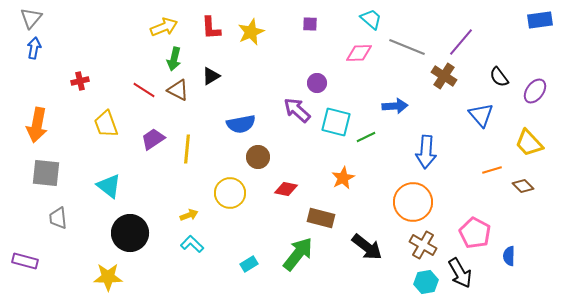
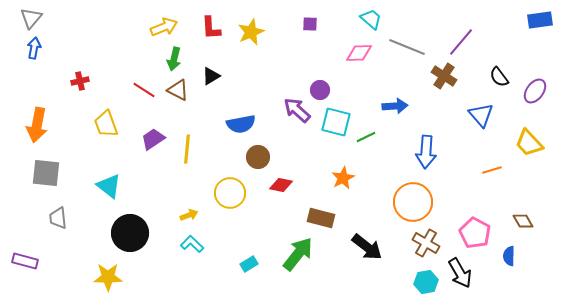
purple circle at (317, 83): moved 3 px right, 7 px down
brown diamond at (523, 186): moved 35 px down; rotated 15 degrees clockwise
red diamond at (286, 189): moved 5 px left, 4 px up
brown cross at (423, 245): moved 3 px right, 2 px up
